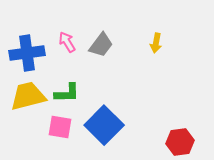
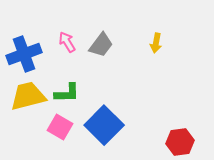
blue cross: moved 3 px left, 1 px down; rotated 12 degrees counterclockwise
pink square: rotated 20 degrees clockwise
